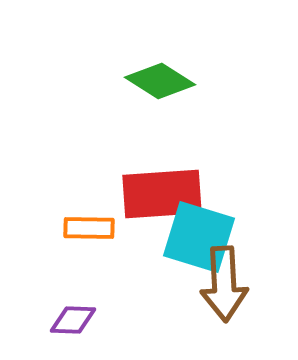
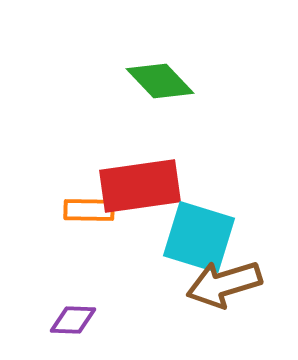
green diamond: rotated 14 degrees clockwise
red rectangle: moved 22 px left, 8 px up; rotated 4 degrees counterclockwise
orange rectangle: moved 18 px up
brown arrow: rotated 76 degrees clockwise
